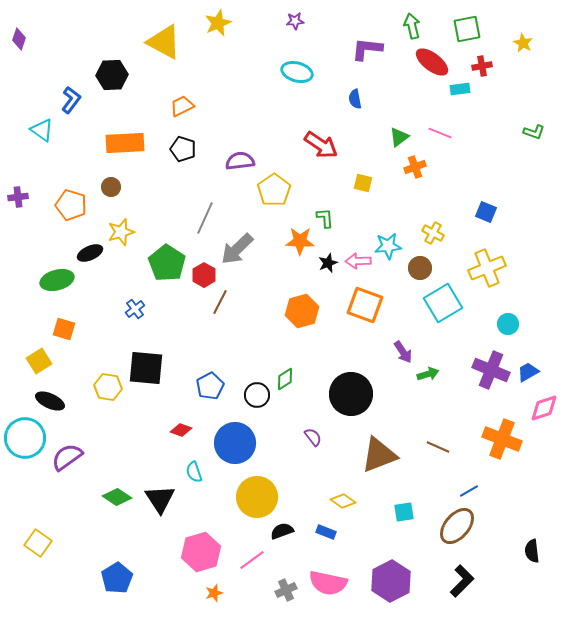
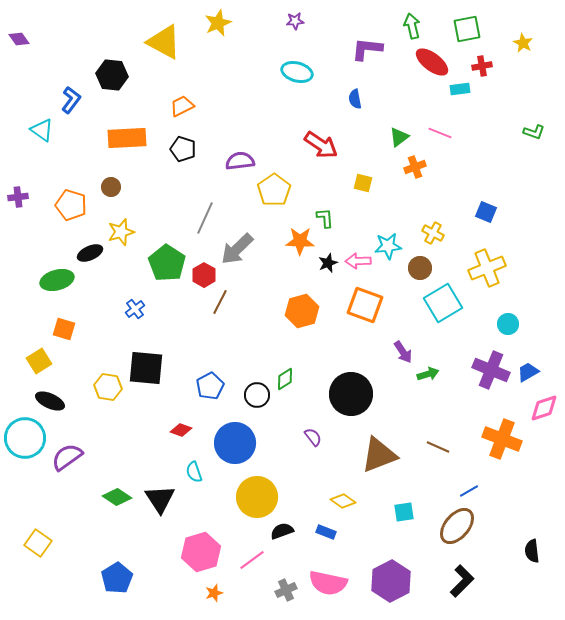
purple diamond at (19, 39): rotated 55 degrees counterclockwise
black hexagon at (112, 75): rotated 8 degrees clockwise
orange rectangle at (125, 143): moved 2 px right, 5 px up
